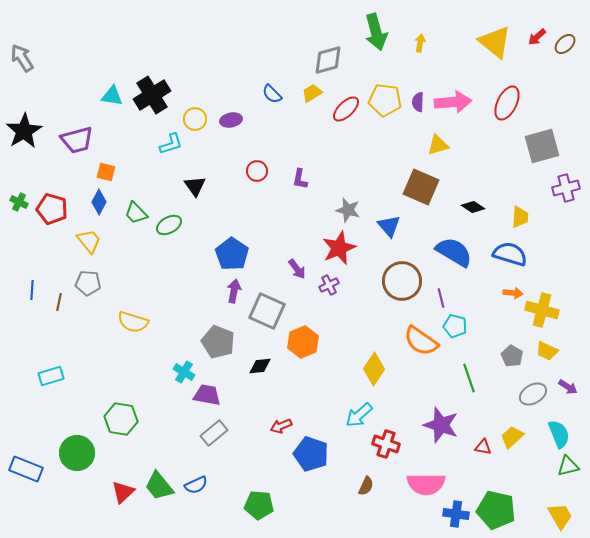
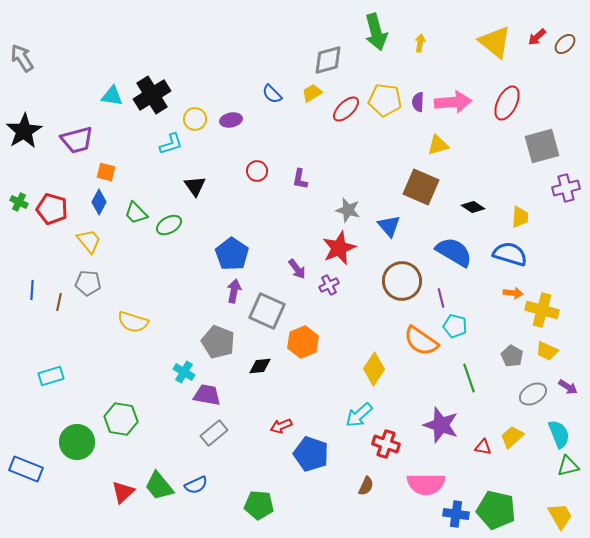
green circle at (77, 453): moved 11 px up
